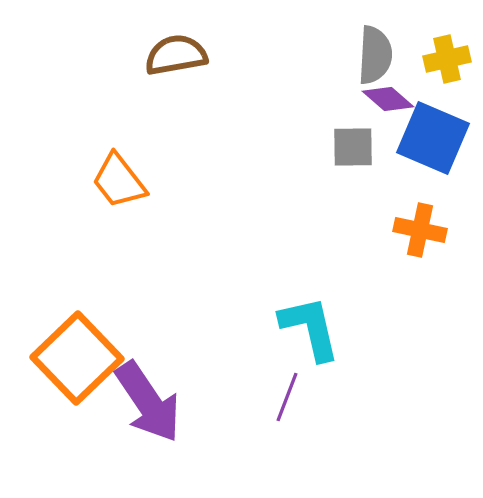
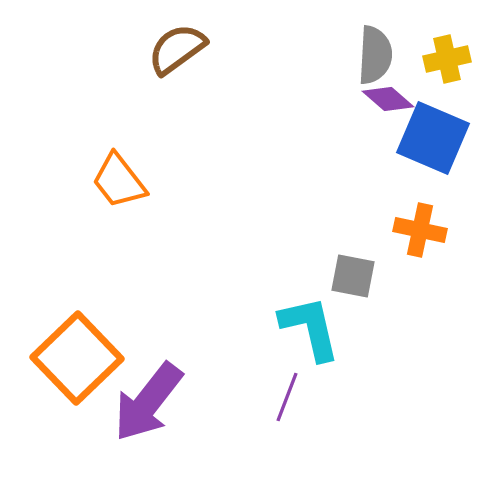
brown semicircle: moved 1 px right, 6 px up; rotated 26 degrees counterclockwise
gray square: moved 129 px down; rotated 12 degrees clockwise
purple arrow: rotated 72 degrees clockwise
